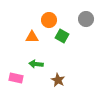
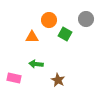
green square: moved 3 px right, 2 px up
pink rectangle: moved 2 px left
